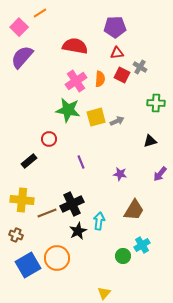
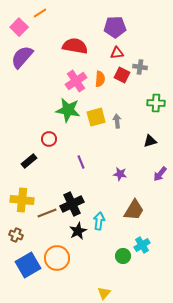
gray cross: rotated 24 degrees counterclockwise
gray arrow: rotated 72 degrees counterclockwise
